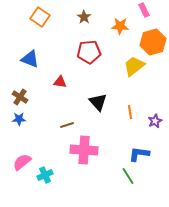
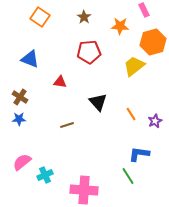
orange line: moved 1 px right, 2 px down; rotated 24 degrees counterclockwise
pink cross: moved 40 px down
